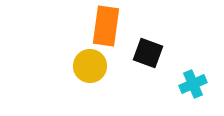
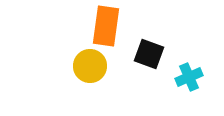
black square: moved 1 px right, 1 px down
cyan cross: moved 4 px left, 7 px up
